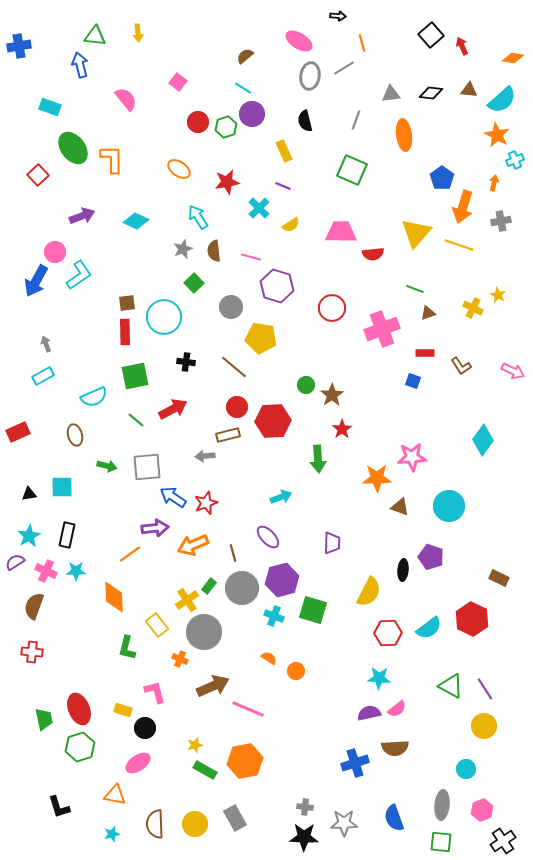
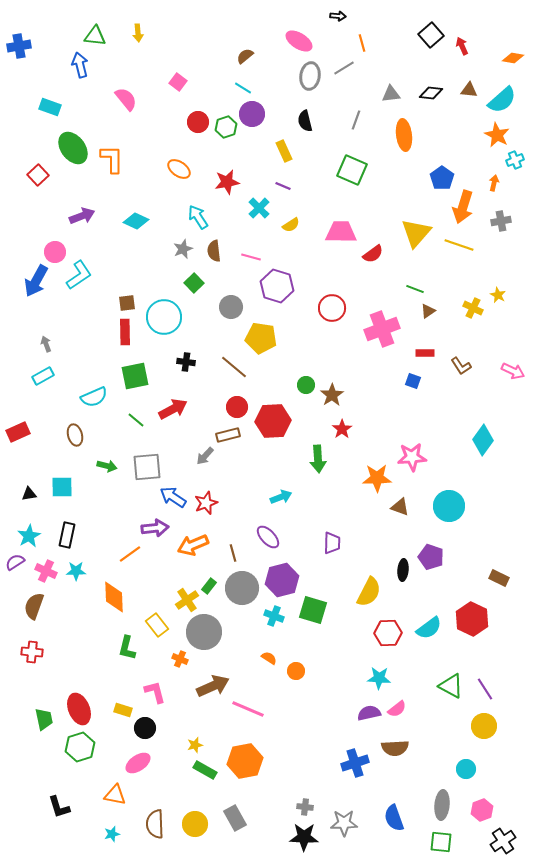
red semicircle at (373, 254): rotated 30 degrees counterclockwise
brown triangle at (428, 313): moved 2 px up; rotated 14 degrees counterclockwise
gray arrow at (205, 456): rotated 42 degrees counterclockwise
